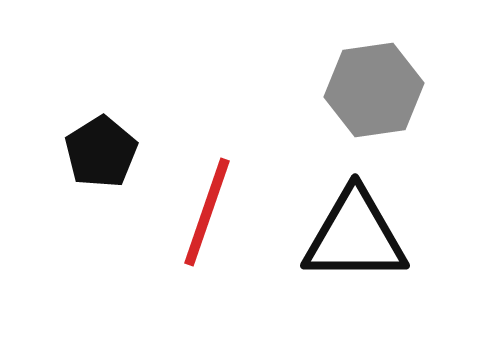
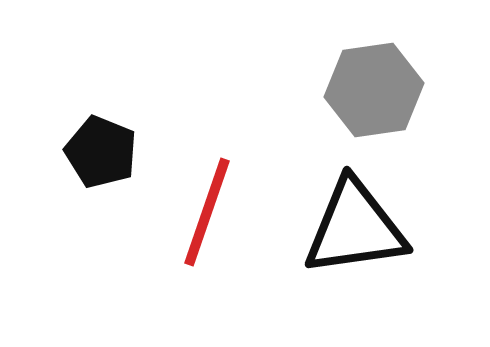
black pentagon: rotated 18 degrees counterclockwise
black triangle: moved 8 px up; rotated 8 degrees counterclockwise
